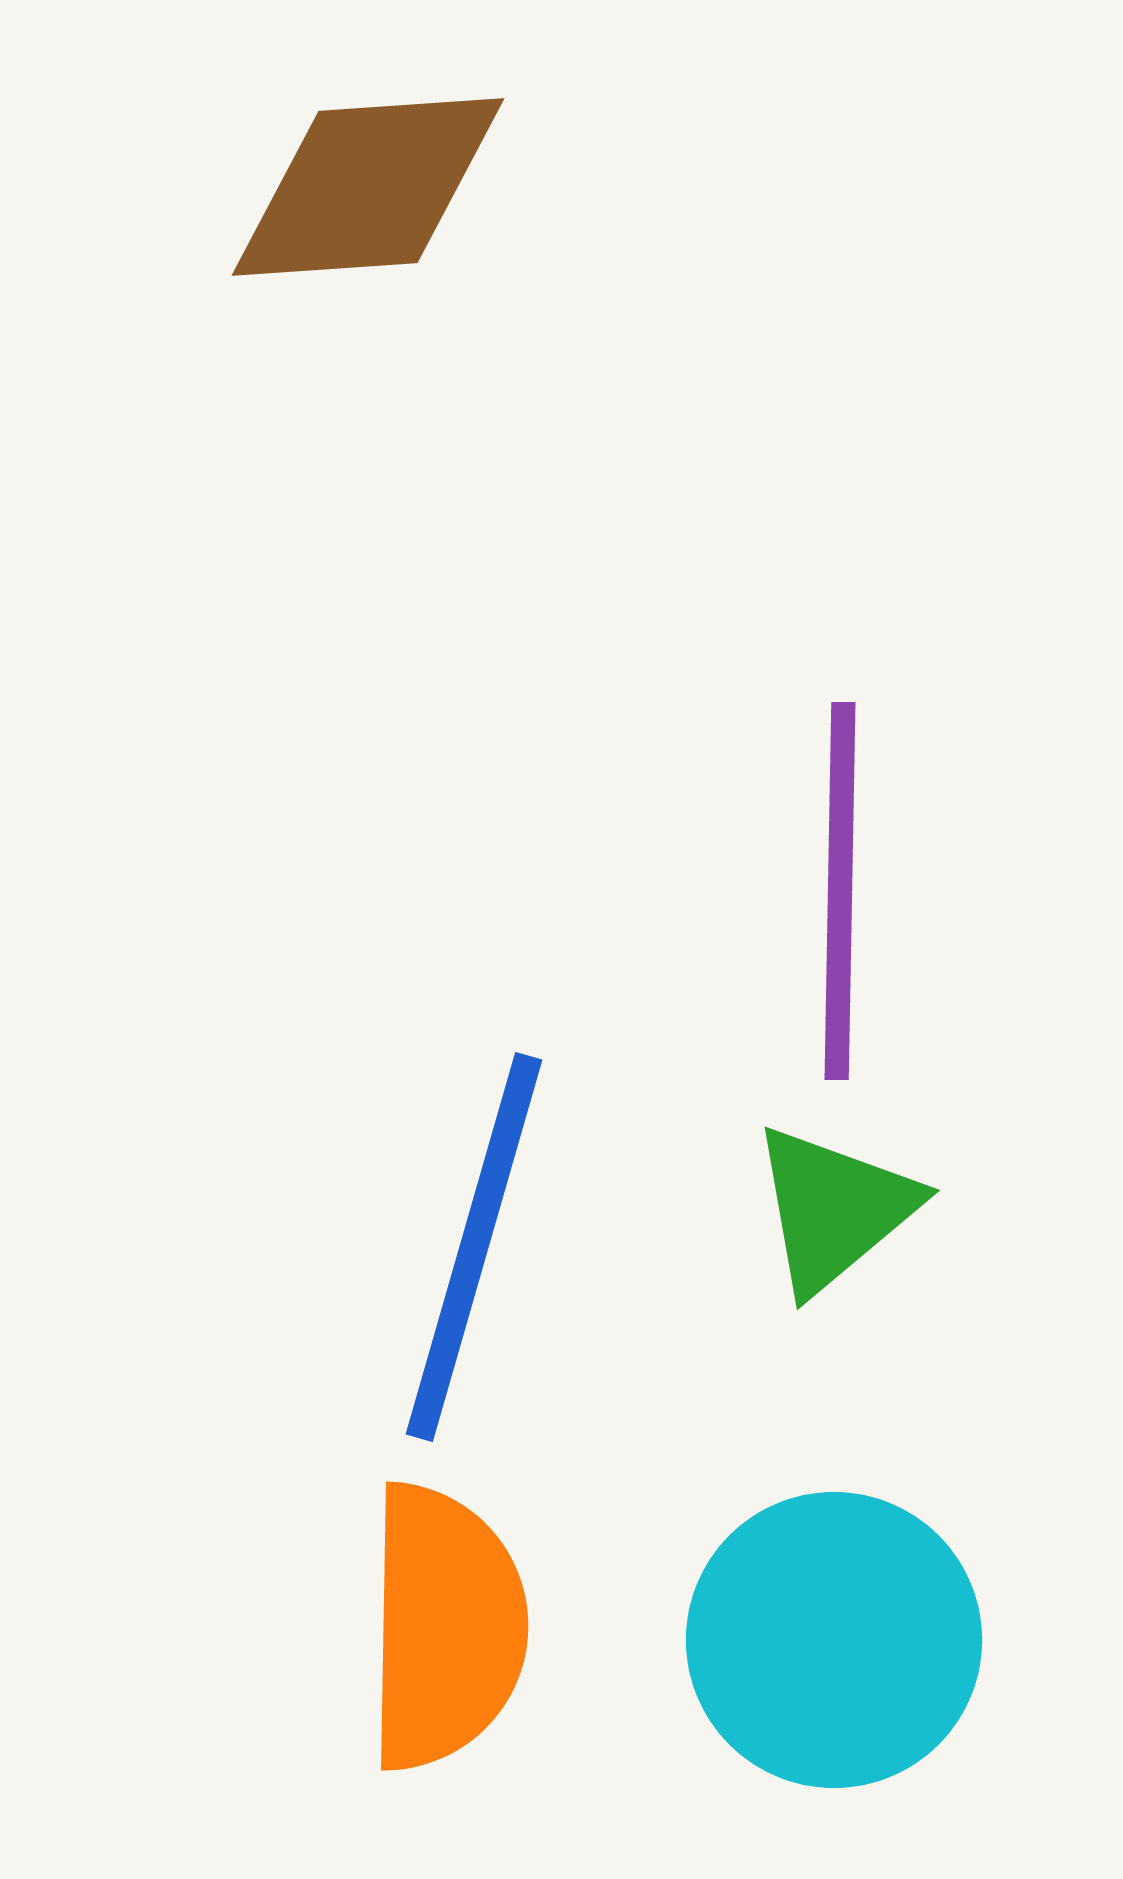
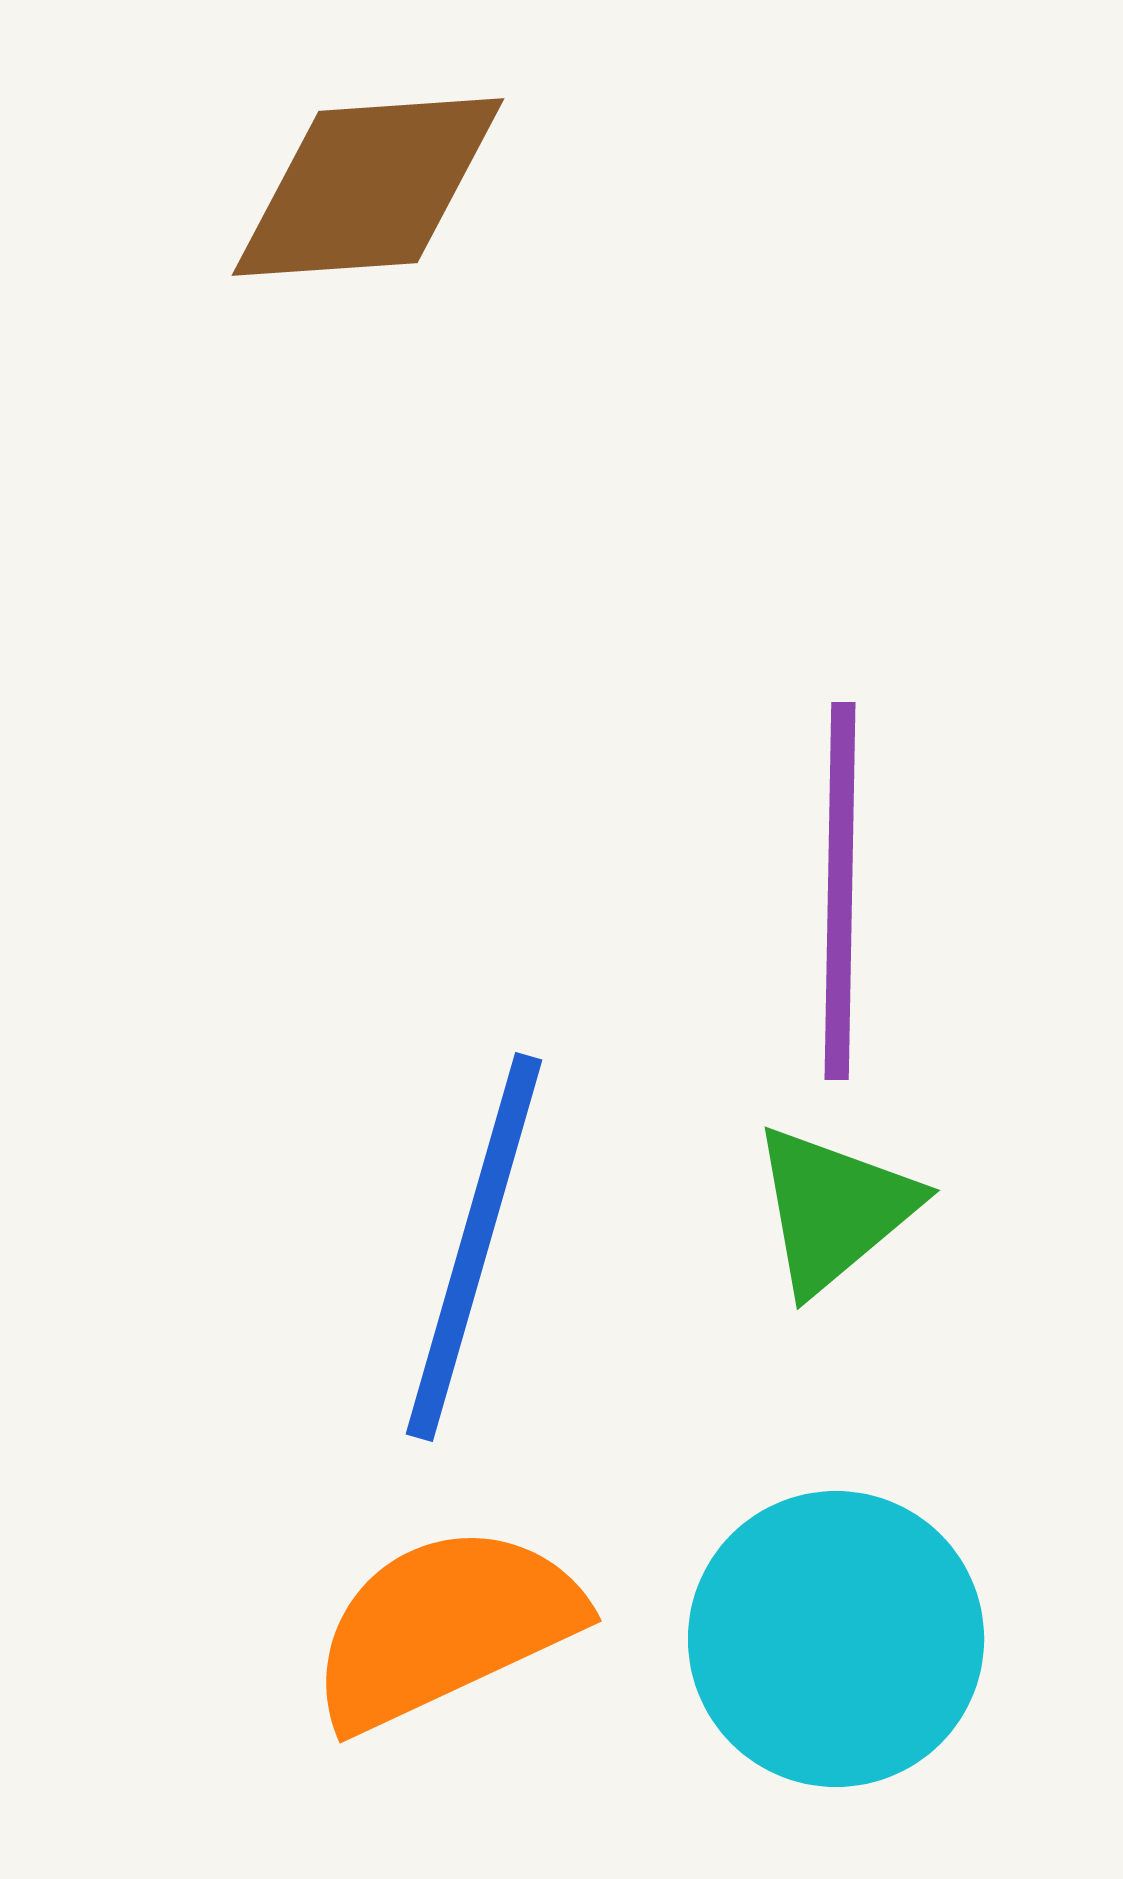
orange semicircle: rotated 116 degrees counterclockwise
cyan circle: moved 2 px right, 1 px up
